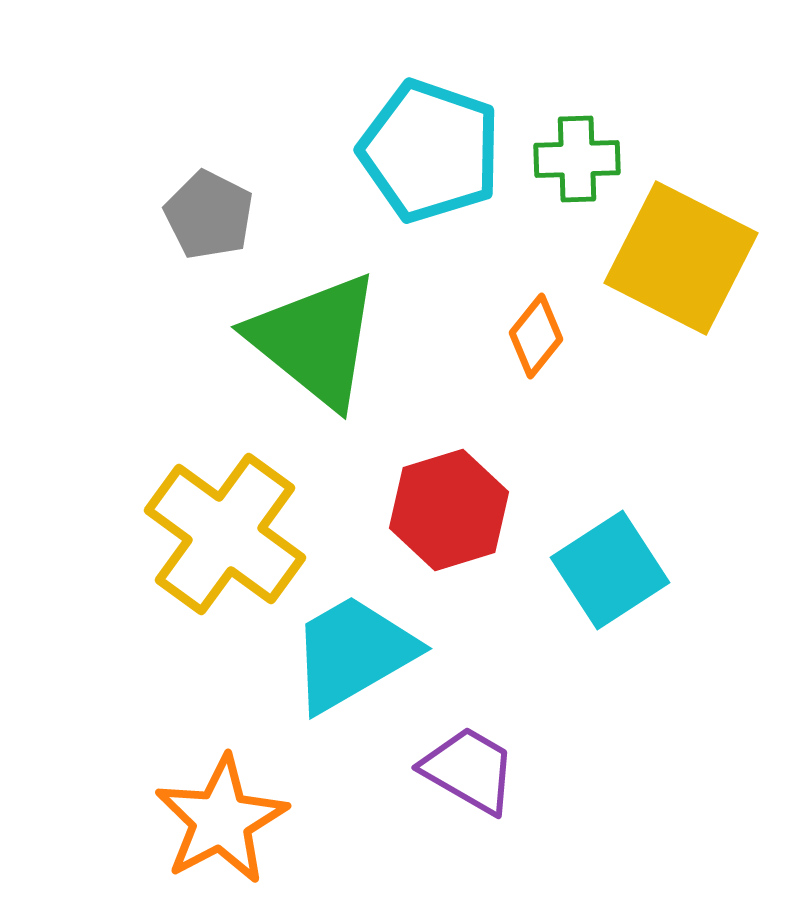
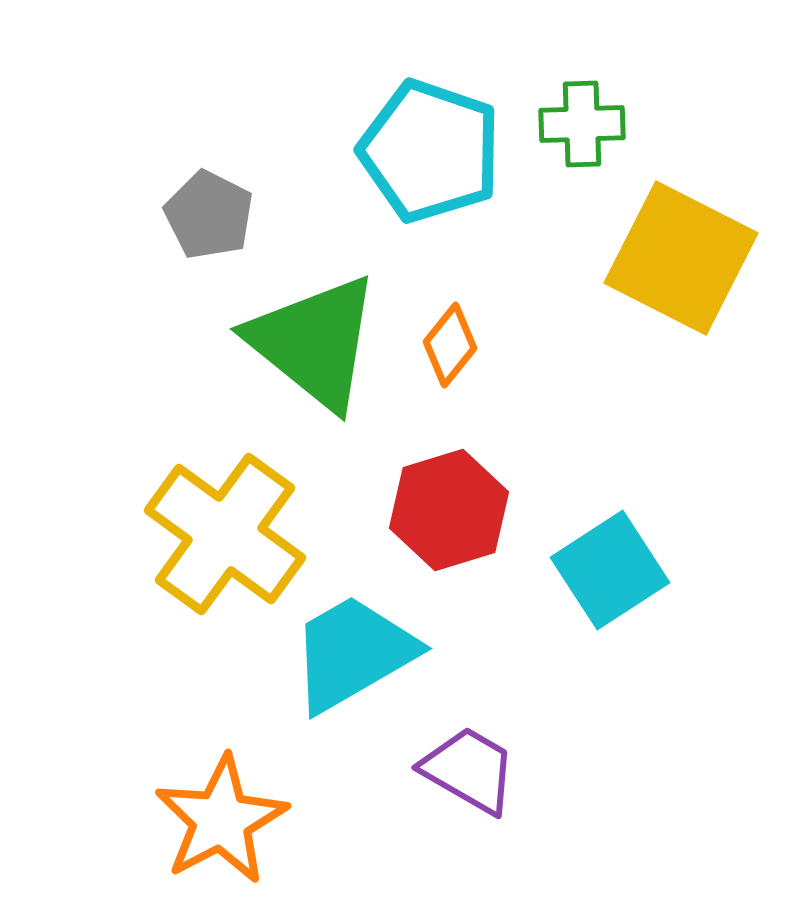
green cross: moved 5 px right, 35 px up
orange diamond: moved 86 px left, 9 px down
green triangle: moved 1 px left, 2 px down
